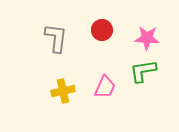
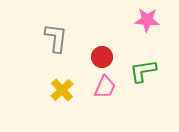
red circle: moved 27 px down
pink star: moved 18 px up
yellow cross: moved 1 px left, 1 px up; rotated 30 degrees counterclockwise
